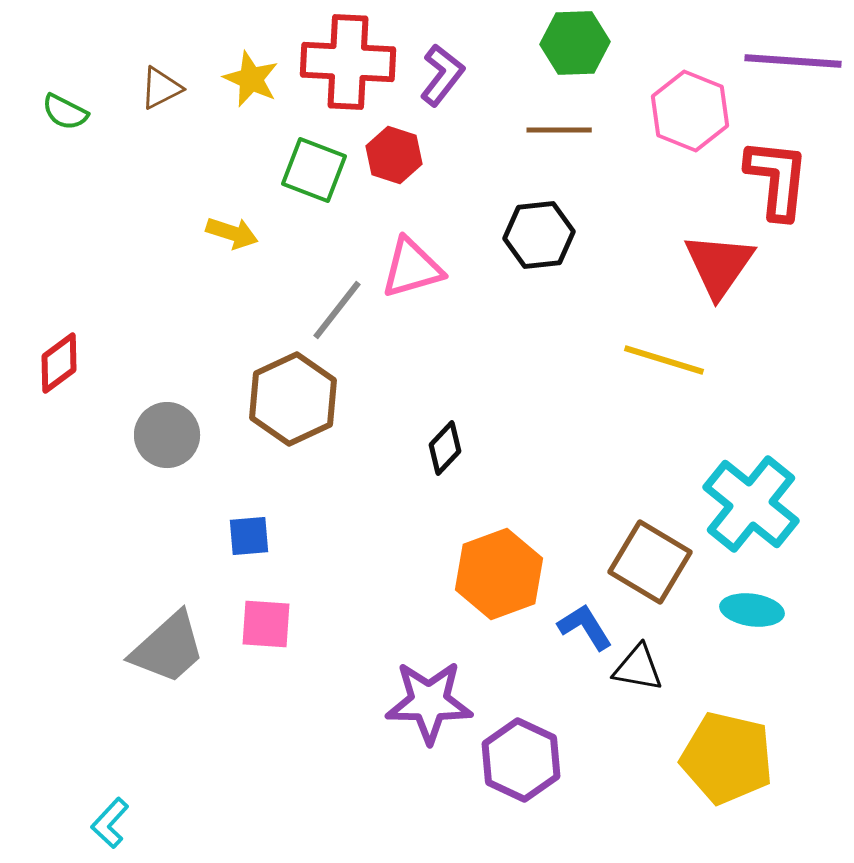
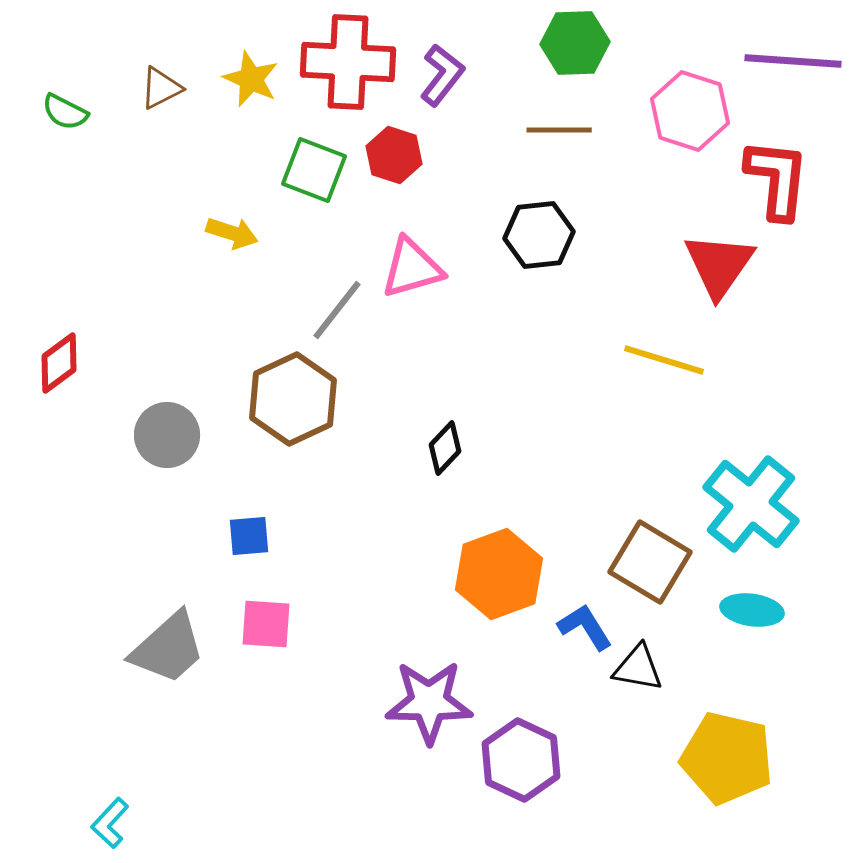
pink hexagon: rotated 4 degrees counterclockwise
